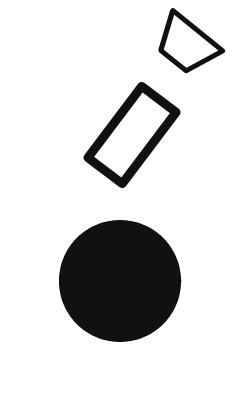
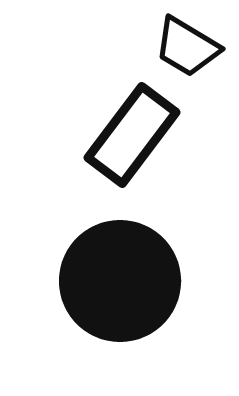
black trapezoid: moved 3 px down; rotated 8 degrees counterclockwise
